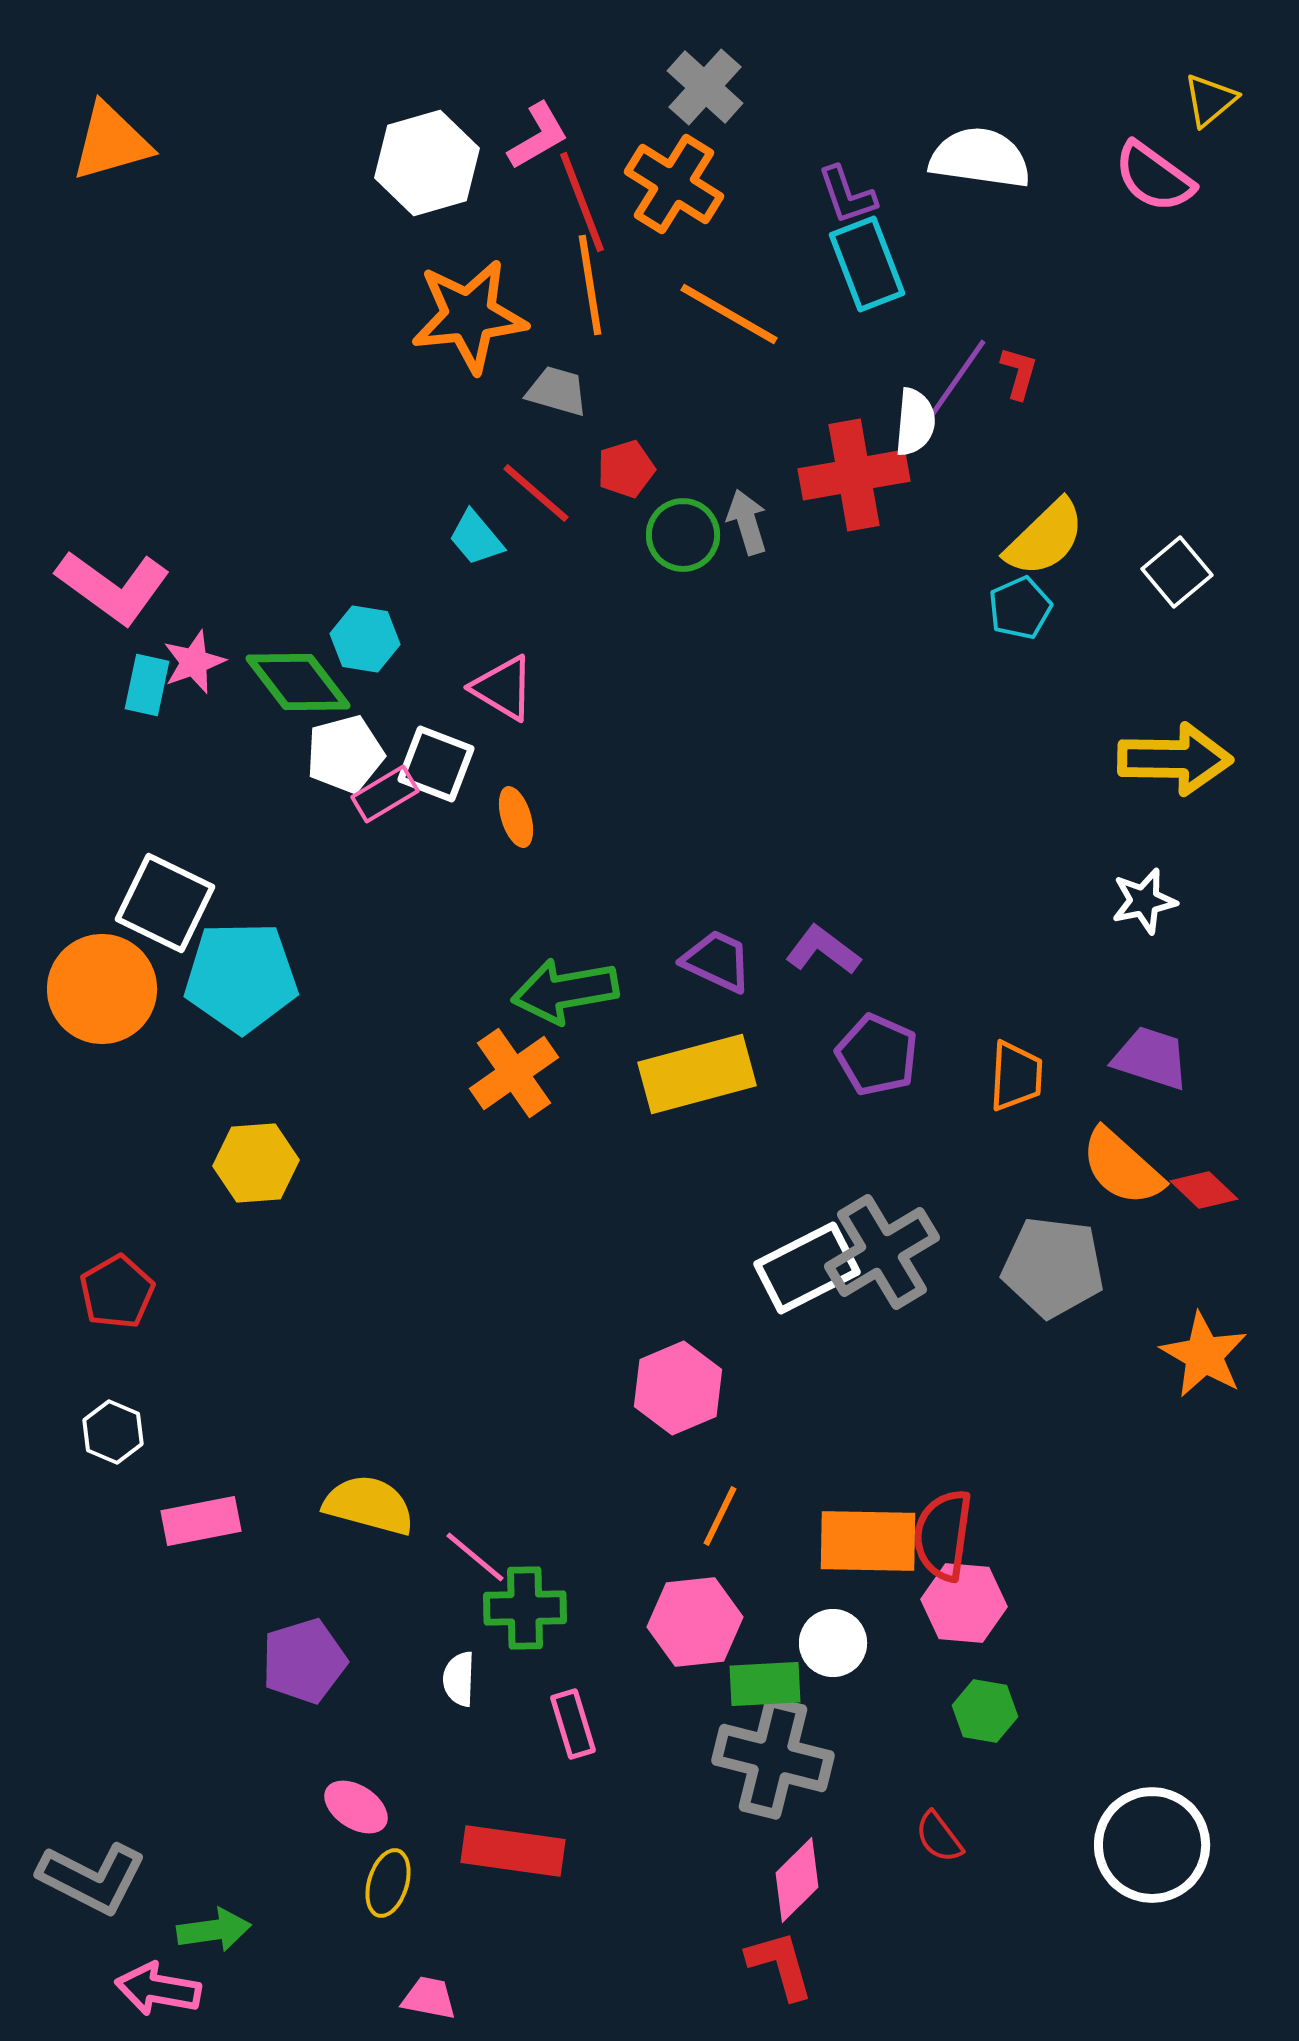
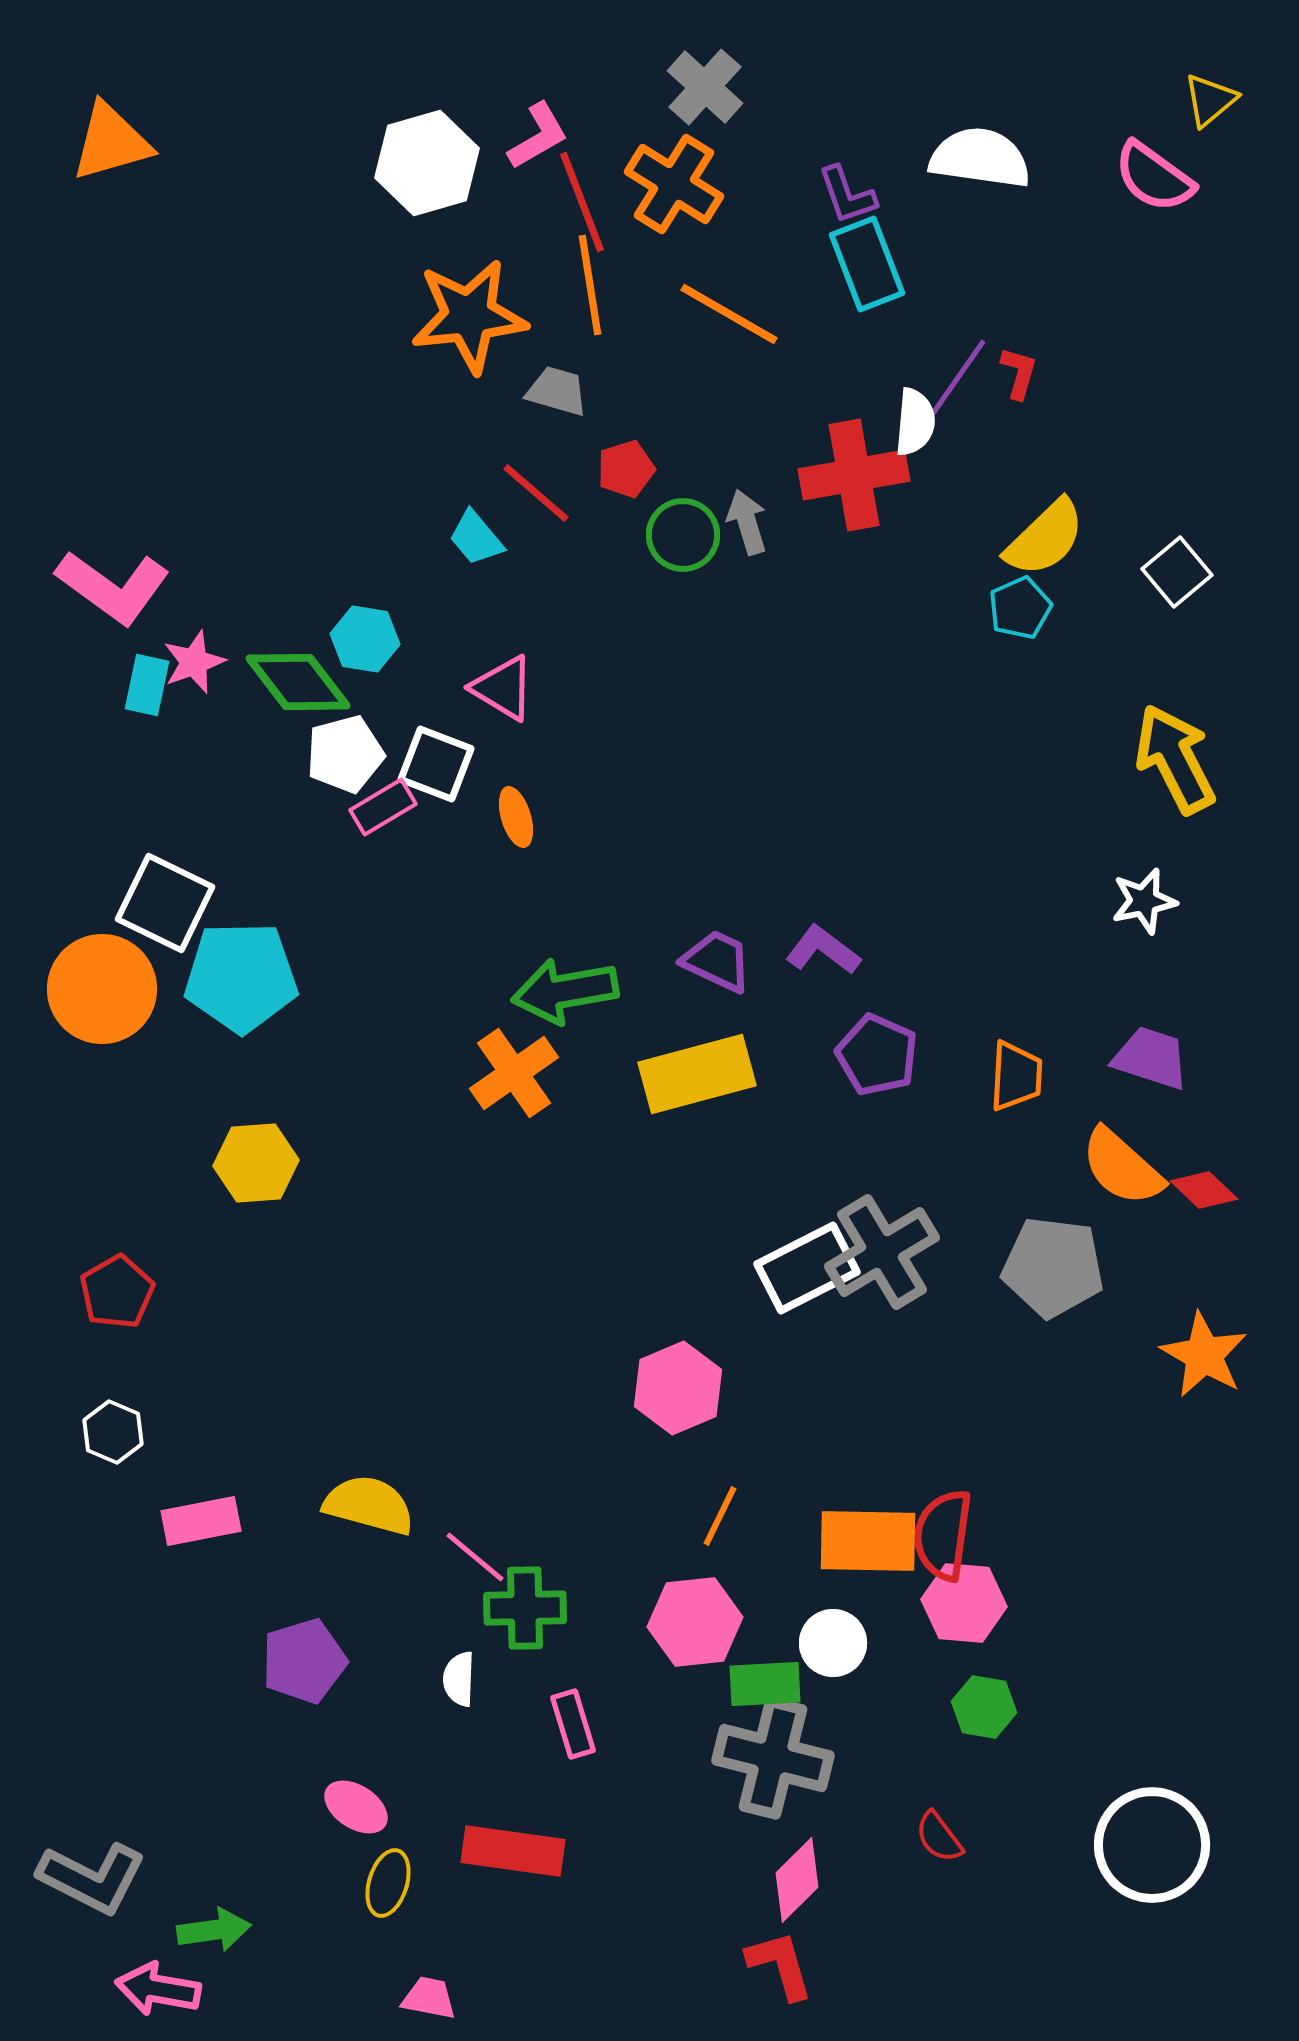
yellow arrow at (1175, 759): rotated 118 degrees counterclockwise
pink rectangle at (385, 794): moved 2 px left, 13 px down
green hexagon at (985, 1711): moved 1 px left, 4 px up
